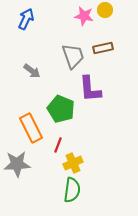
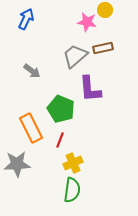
pink star: moved 3 px right, 6 px down
gray trapezoid: moved 2 px right; rotated 112 degrees counterclockwise
red line: moved 2 px right, 5 px up
